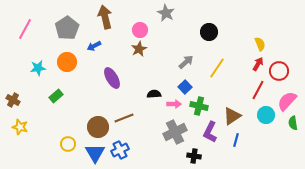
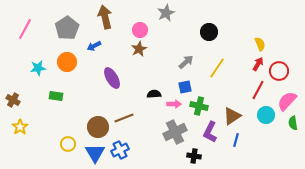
gray star: rotated 18 degrees clockwise
blue square: rotated 32 degrees clockwise
green rectangle: rotated 48 degrees clockwise
yellow star: rotated 21 degrees clockwise
